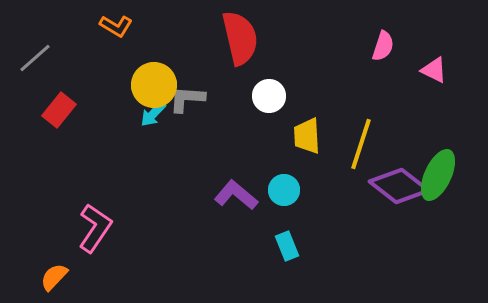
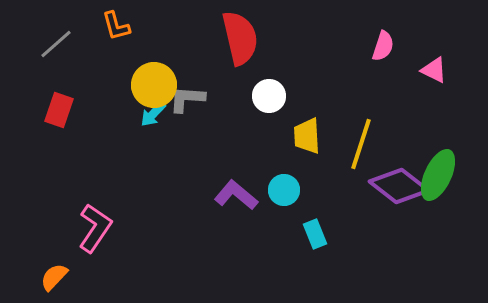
orange L-shape: rotated 44 degrees clockwise
gray line: moved 21 px right, 14 px up
red rectangle: rotated 20 degrees counterclockwise
cyan rectangle: moved 28 px right, 12 px up
